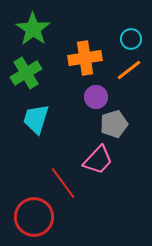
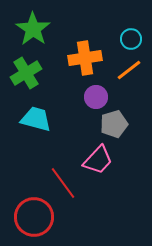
cyan trapezoid: rotated 88 degrees clockwise
